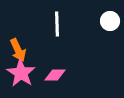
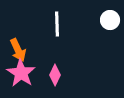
white circle: moved 1 px up
pink diamond: rotated 65 degrees counterclockwise
